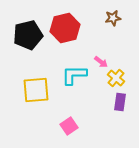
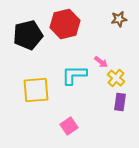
brown star: moved 6 px right, 1 px down
red hexagon: moved 4 px up
